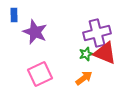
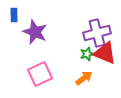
green star: moved 1 px right
